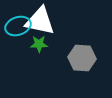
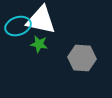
white triangle: moved 1 px right, 1 px up
green star: rotated 12 degrees clockwise
